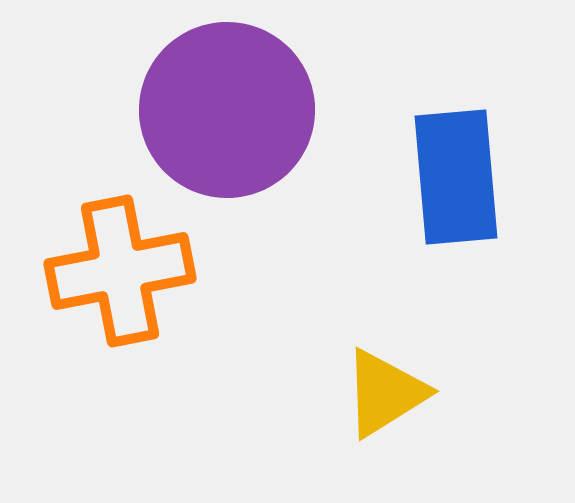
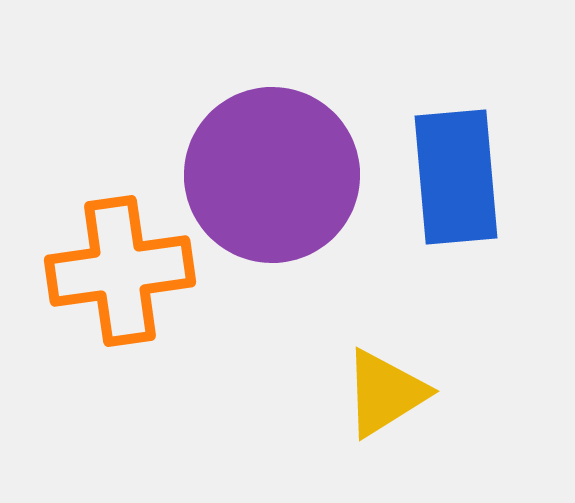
purple circle: moved 45 px right, 65 px down
orange cross: rotated 3 degrees clockwise
